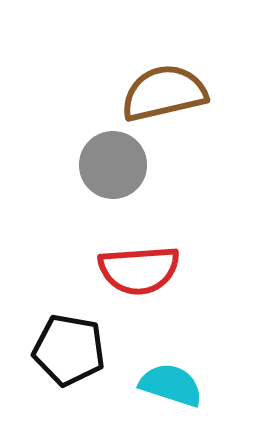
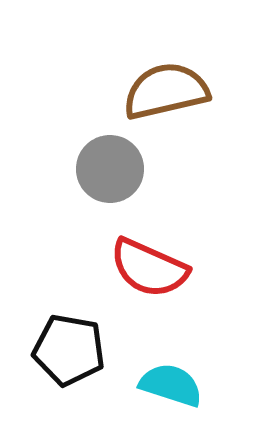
brown semicircle: moved 2 px right, 2 px up
gray circle: moved 3 px left, 4 px down
red semicircle: moved 10 px right, 2 px up; rotated 28 degrees clockwise
